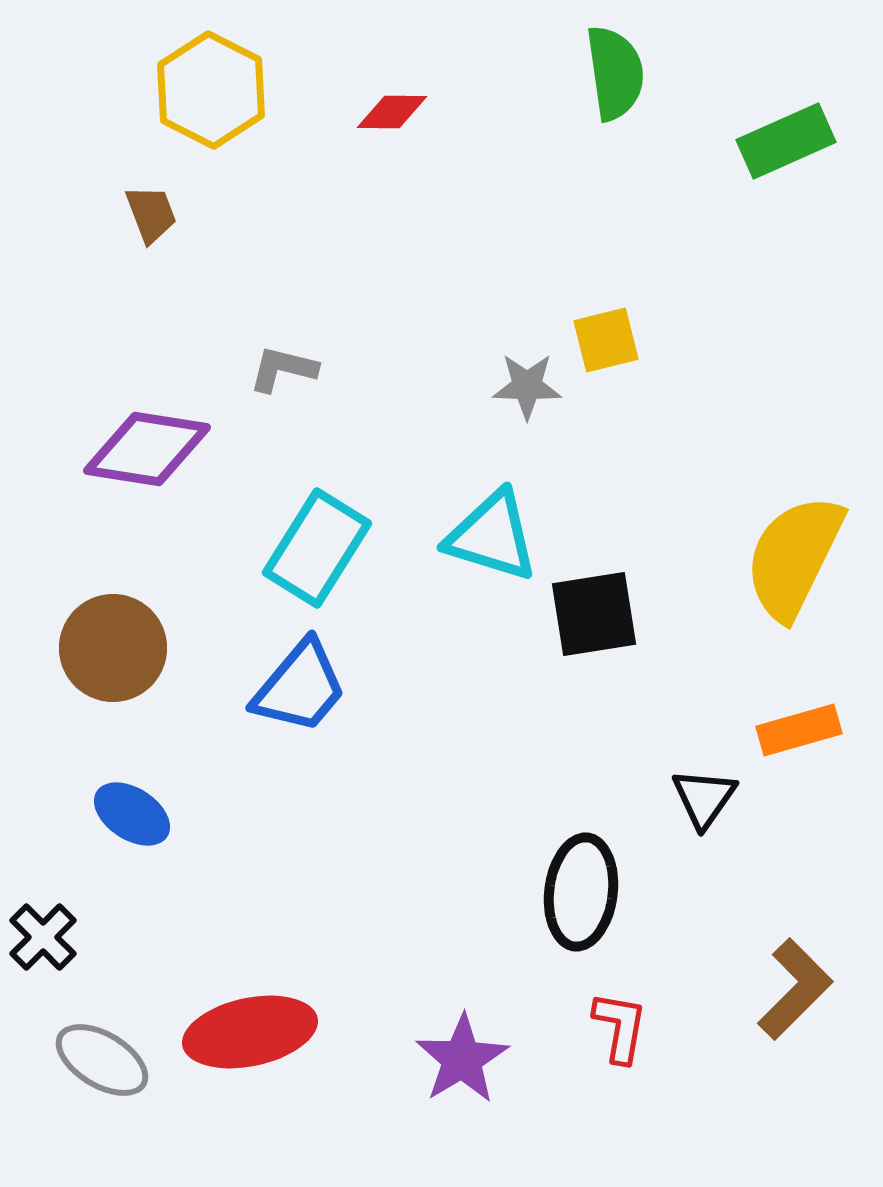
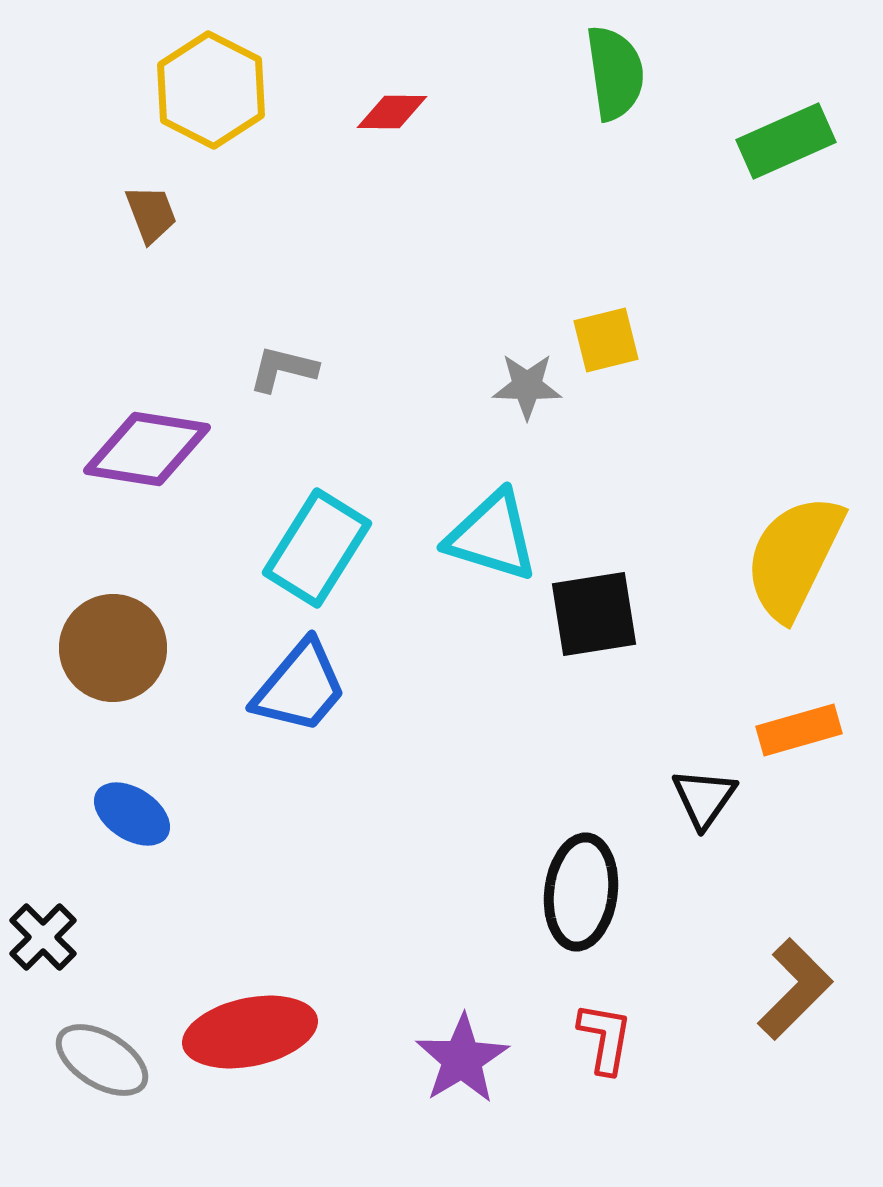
red L-shape: moved 15 px left, 11 px down
